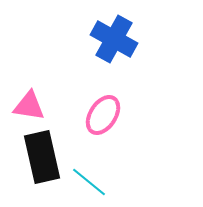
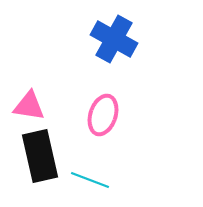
pink ellipse: rotated 15 degrees counterclockwise
black rectangle: moved 2 px left, 1 px up
cyan line: moved 1 px right, 2 px up; rotated 18 degrees counterclockwise
